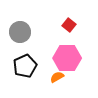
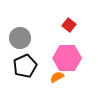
gray circle: moved 6 px down
